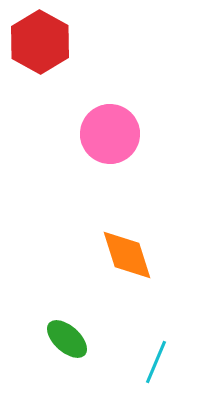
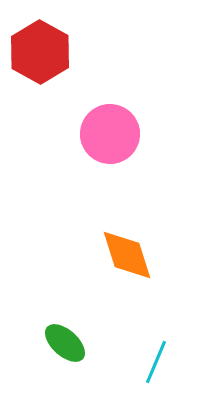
red hexagon: moved 10 px down
green ellipse: moved 2 px left, 4 px down
